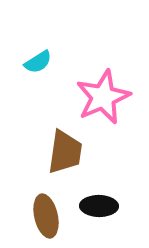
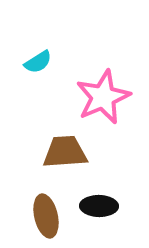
brown trapezoid: rotated 102 degrees counterclockwise
